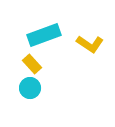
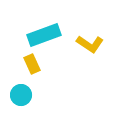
yellow rectangle: rotated 18 degrees clockwise
cyan circle: moved 9 px left, 7 px down
